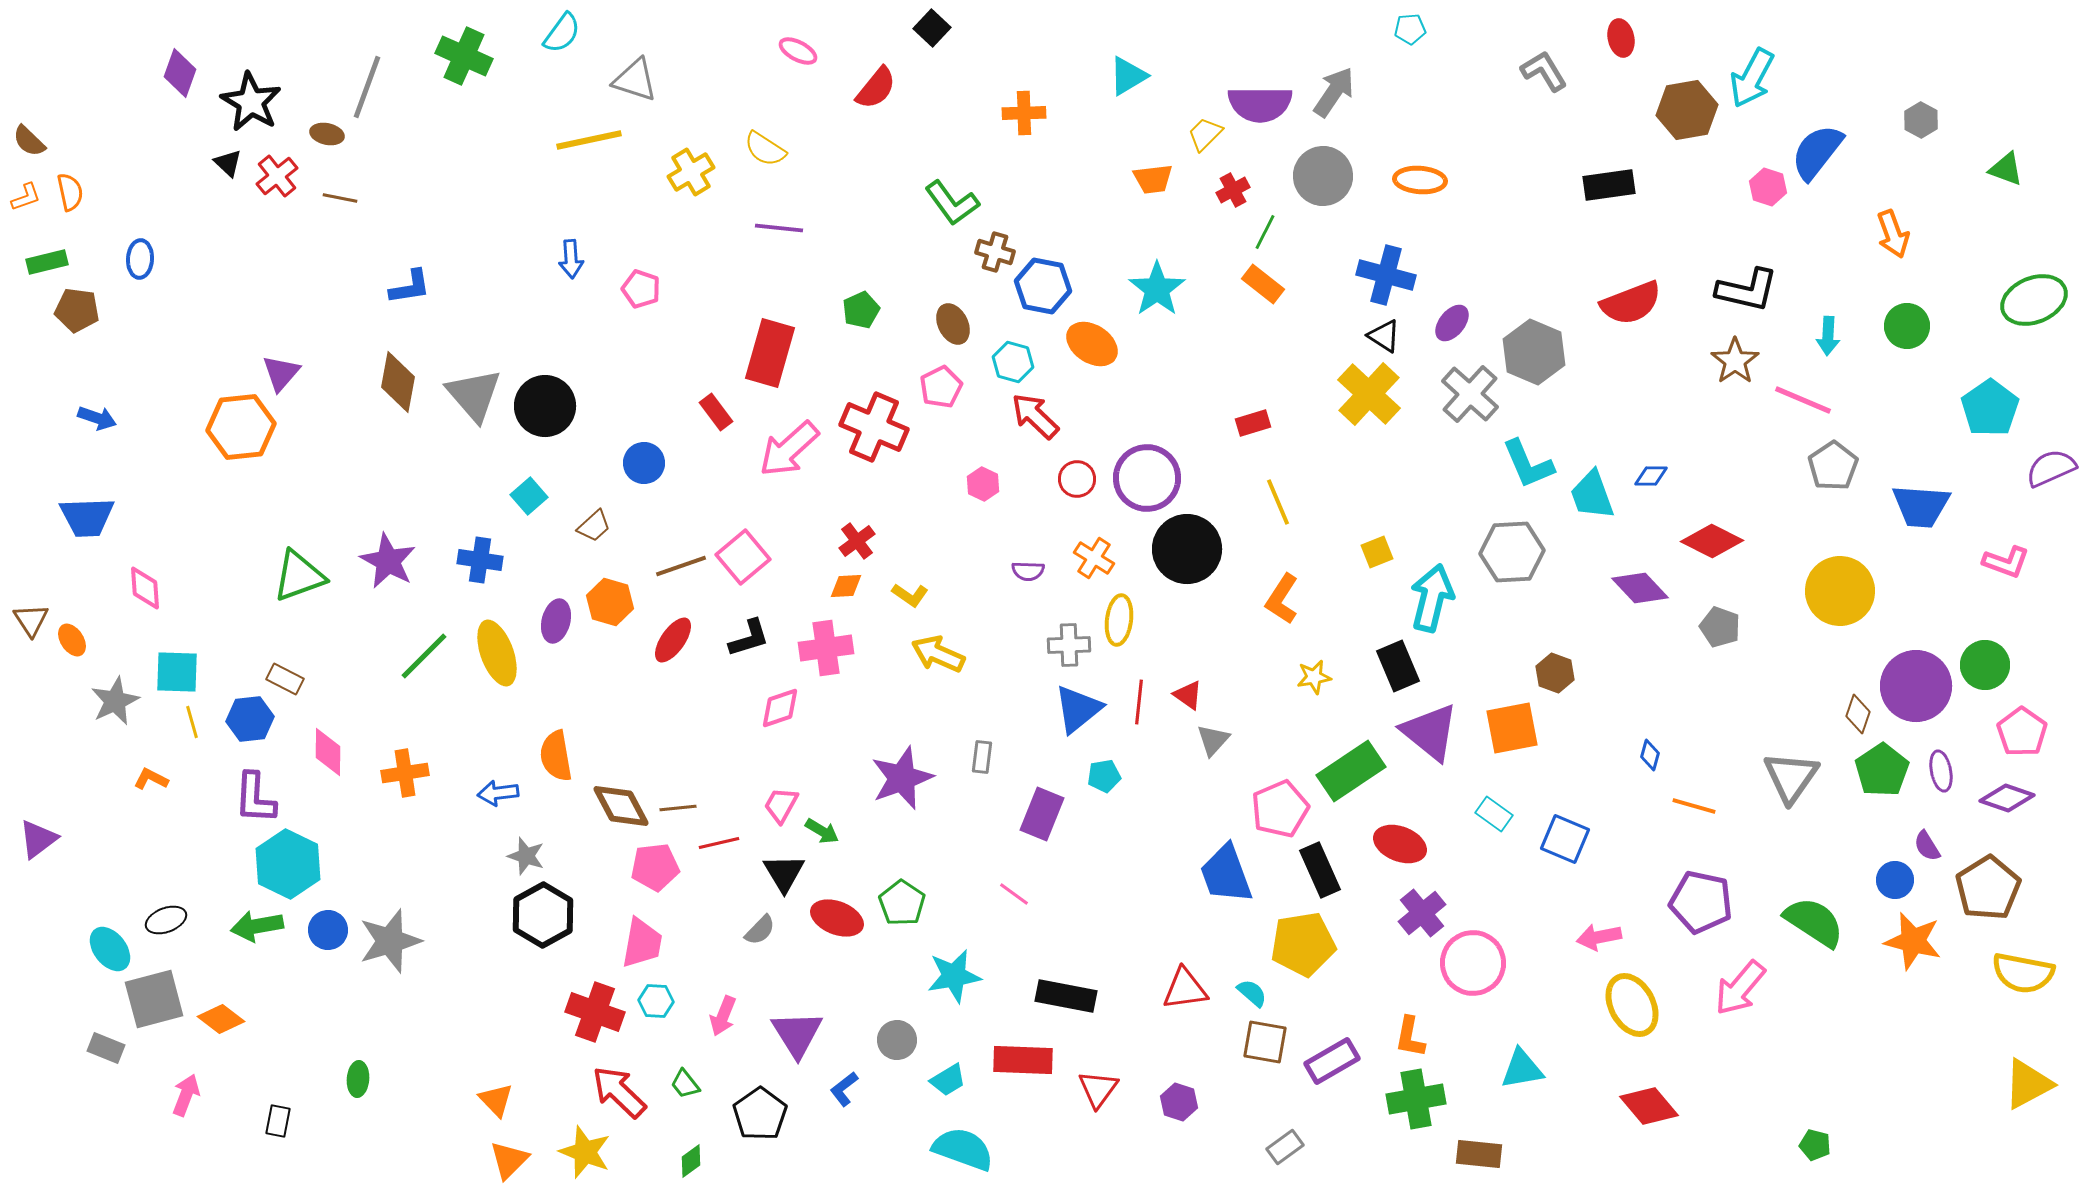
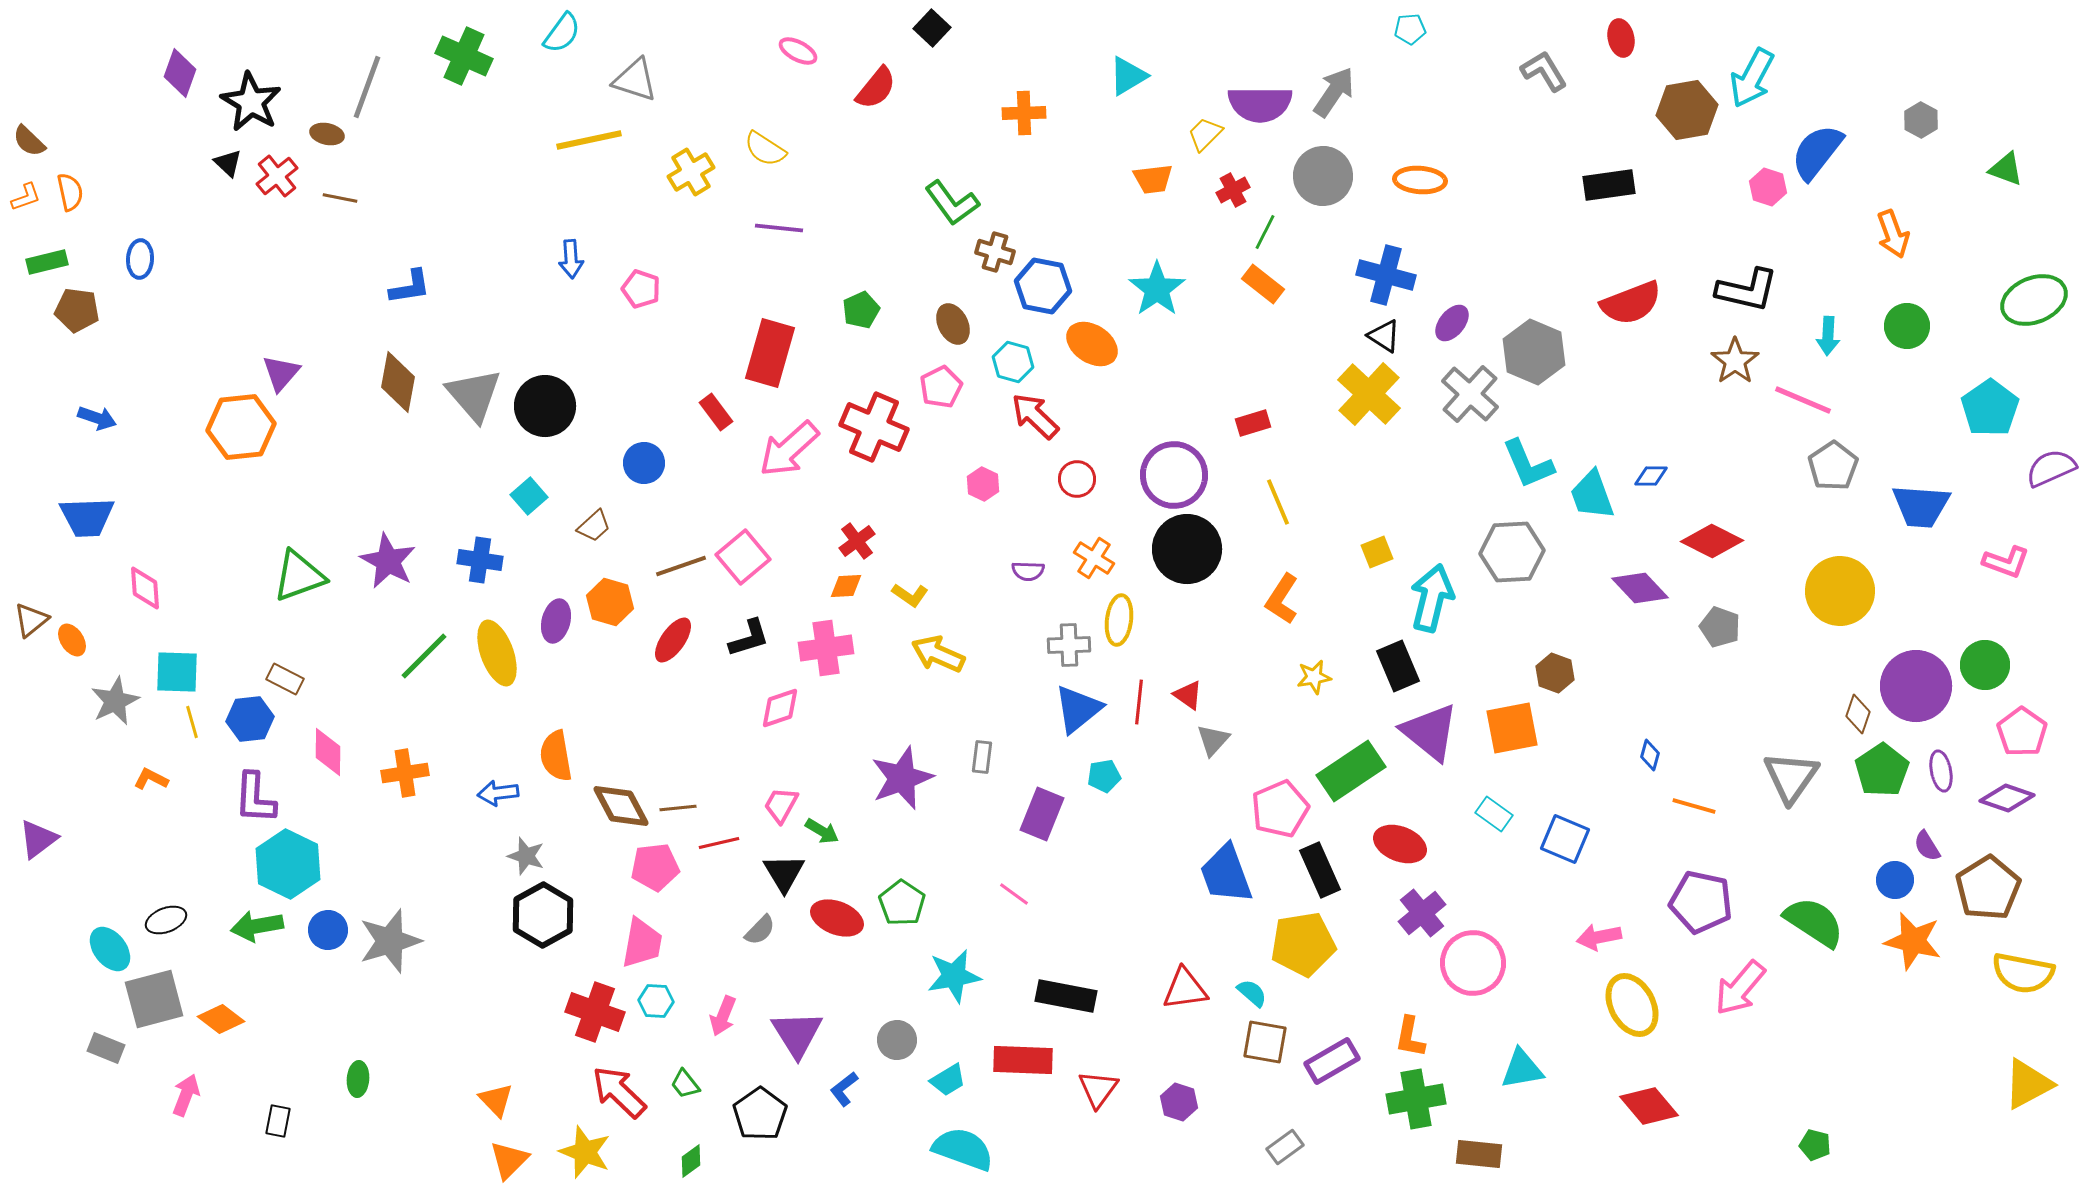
purple circle at (1147, 478): moved 27 px right, 3 px up
brown triangle at (31, 620): rotated 24 degrees clockwise
